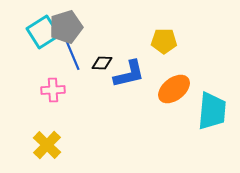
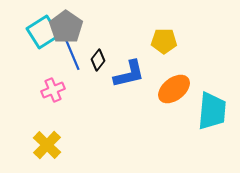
gray pentagon: rotated 20 degrees counterclockwise
black diamond: moved 4 px left, 3 px up; rotated 55 degrees counterclockwise
pink cross: rotated 20 degrees counterclockwise
